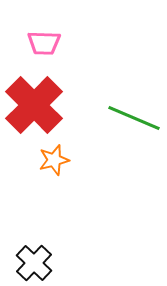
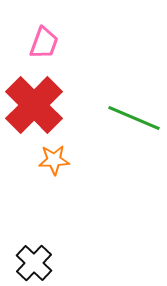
pink trapezoid: rotated 72 degrees counterclockwise
orange star: rotated 12 degrees clockwise
